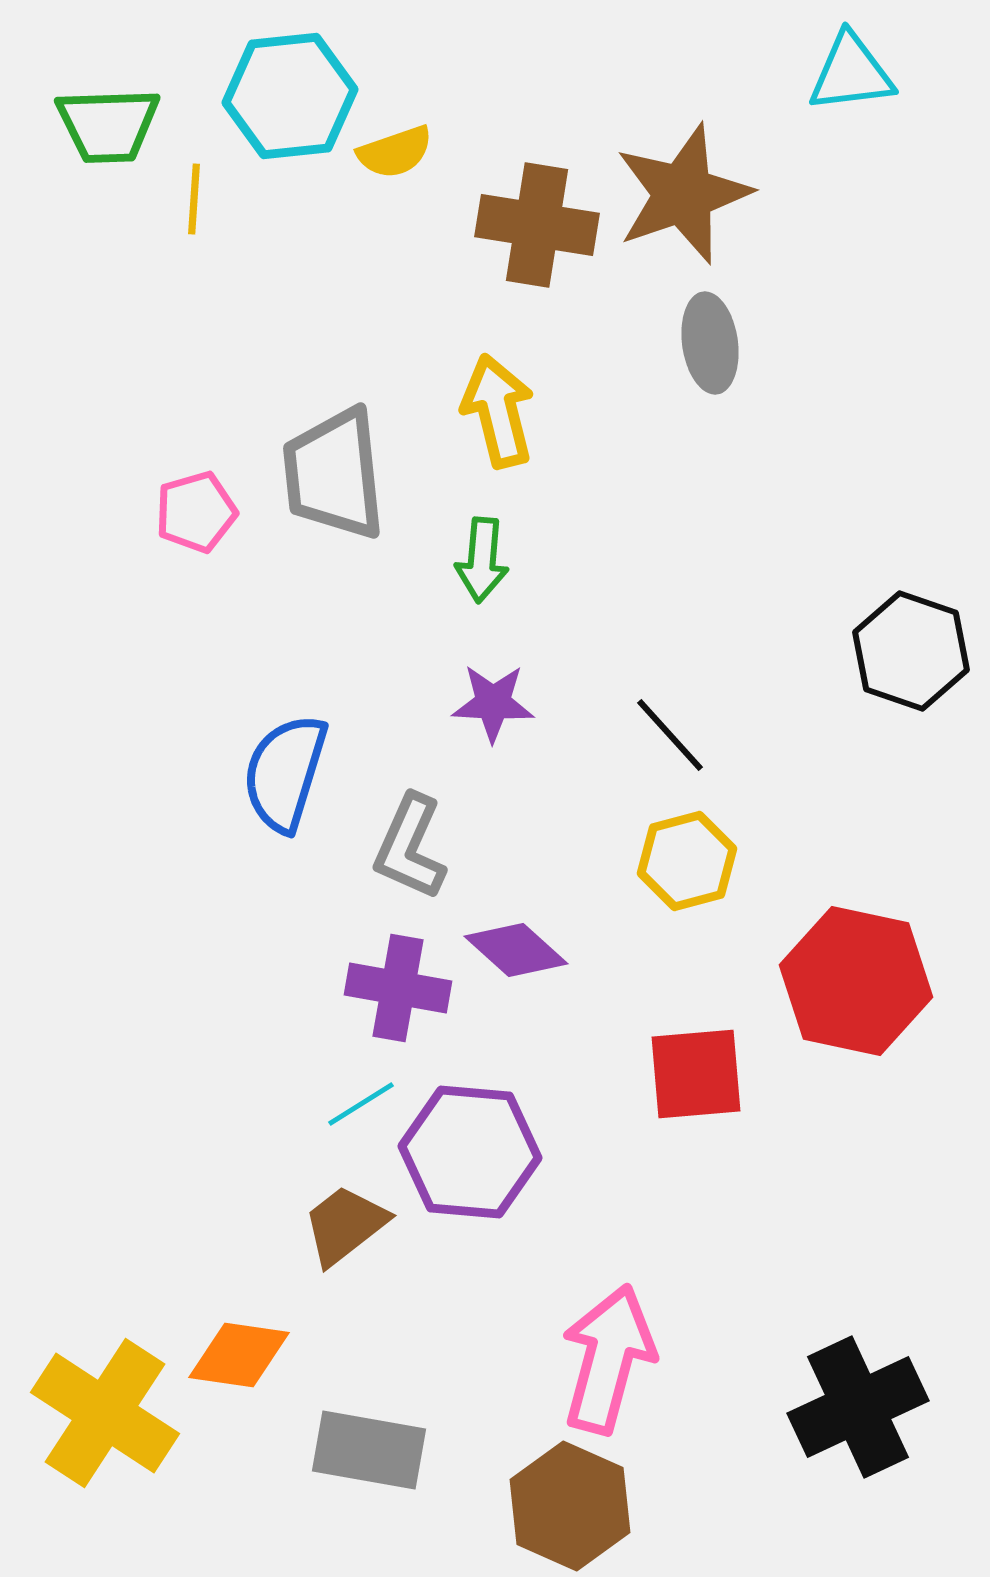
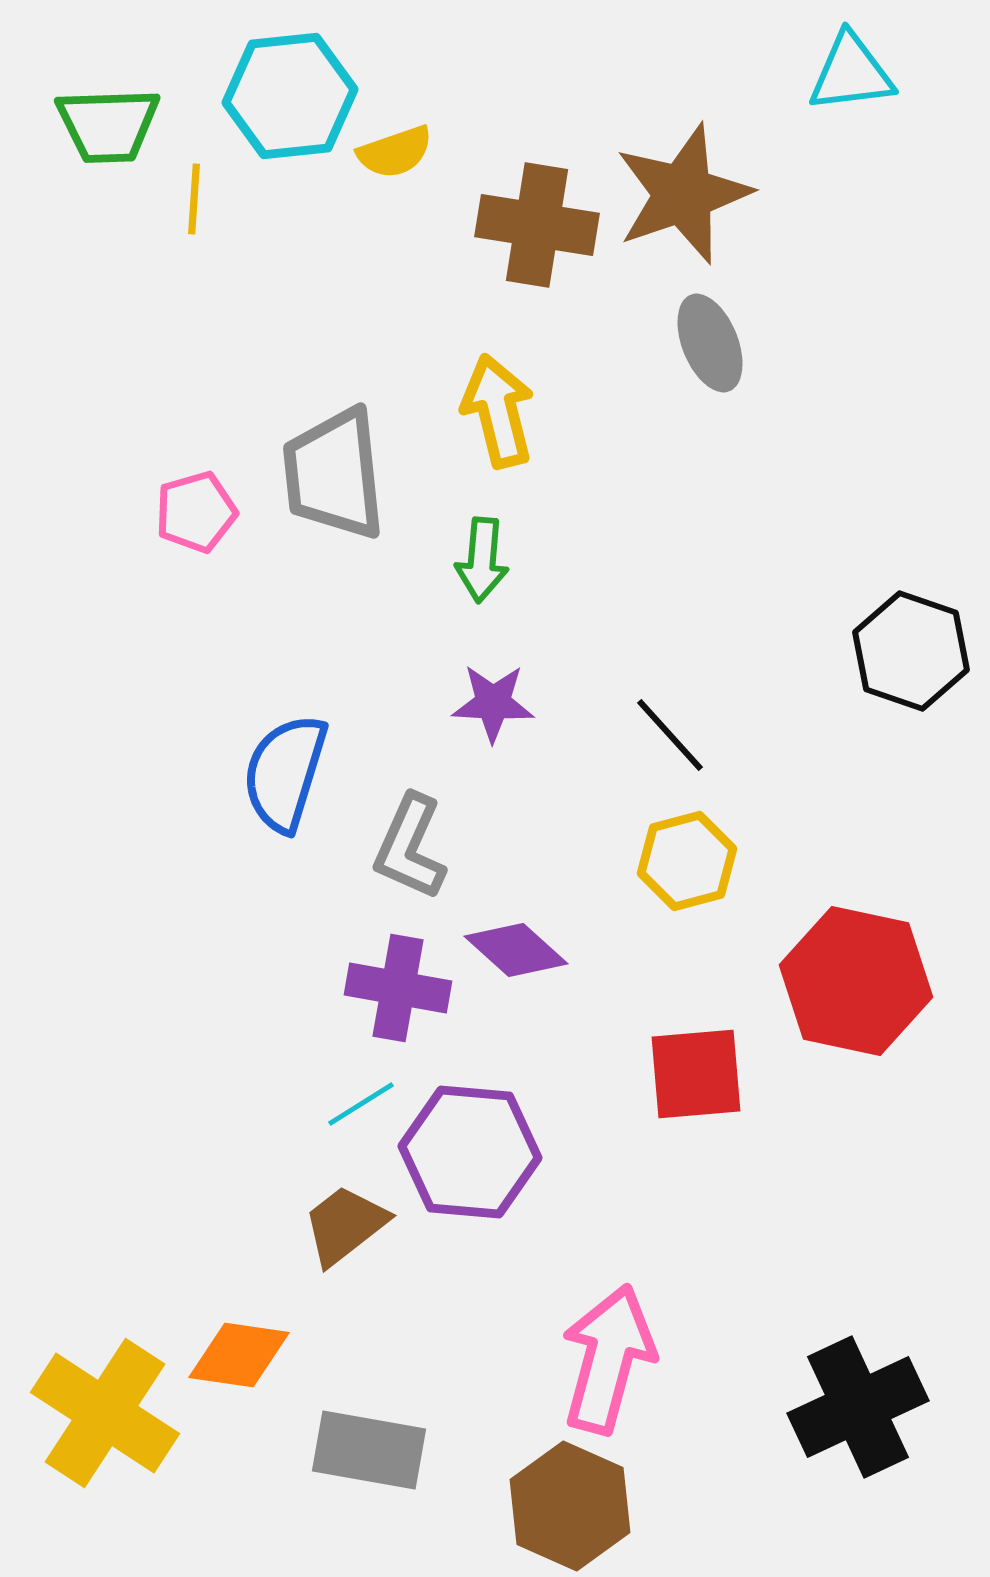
gray ellipse: rotated 14 degrees counterclockwise
